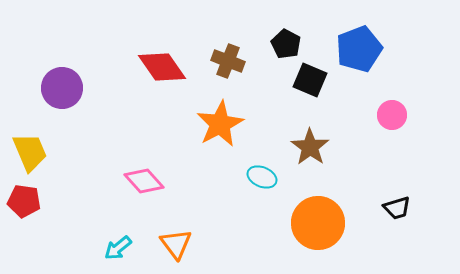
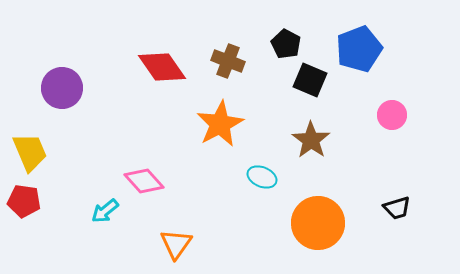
brown star: moved 1 px right, 7 px up
orange triangle: rotated 12 degrees clockwise
cyan arrow: moved 13 px left, 37 px up
